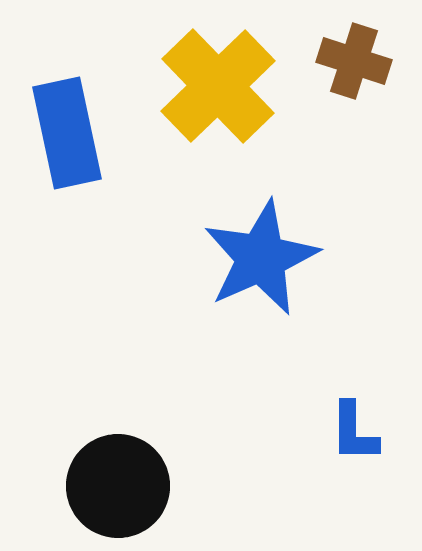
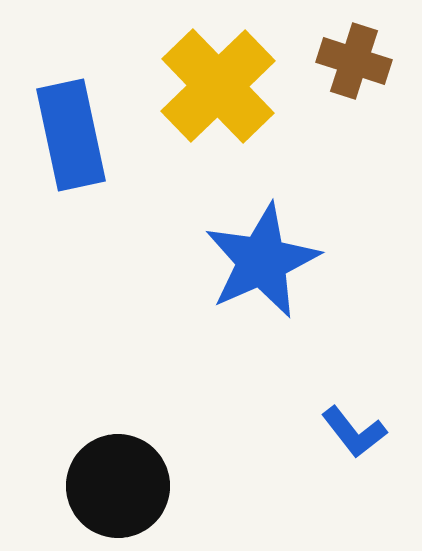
blue rectangle: moved 4 px right, 2 px down
blue star: moved 1 px right, 3 px down
blue L-shape: rotated 38 degrees counterclockwise
